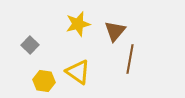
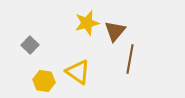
yellow star: moved 9 px right, 1 px up
